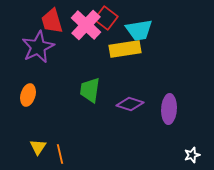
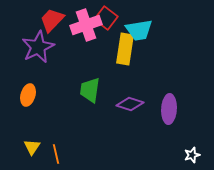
red trapezoid: moved 1 px up; rotated 60 degrees clockwise
pink cross: rotated 28 degrees clockwise
yellow rectangle: rotated 72 degrees counterclockwise
yellow triangle: moved 6 px left
orange line: moved 4 px left
